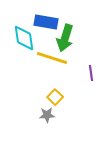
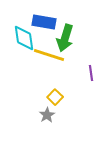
blue rectangle: moved 2 px left
yellow line: moved 3 px left, 3 px up
gray star: rotated 28 degrees counterclockwise
